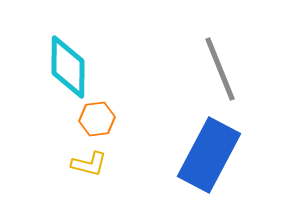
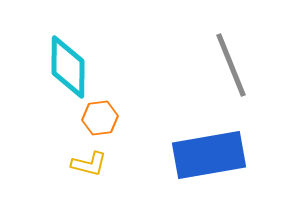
gray line: moved 11 px right, 4 px up
orange hexagon: moved 3 px right, 1 px up
blue rectangle: rotated 52 degrees clockwise
